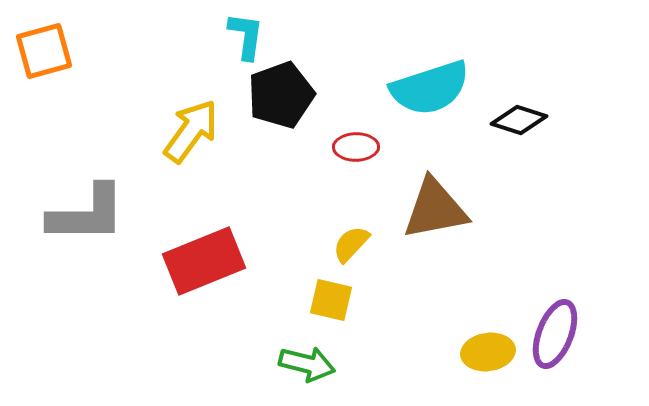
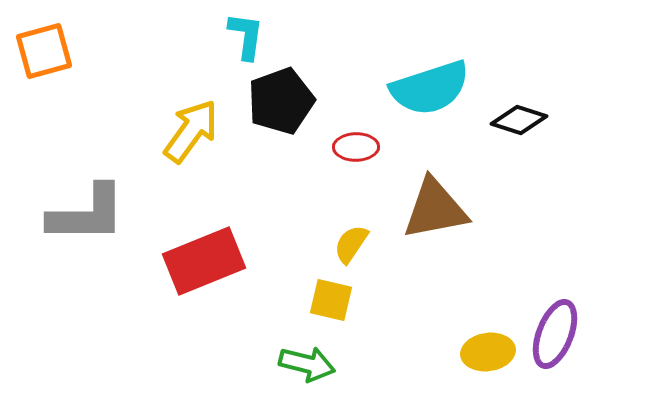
black pentagon: moved 6 px down
yellow semicircle: rotated 9 degrees counterclockwise
